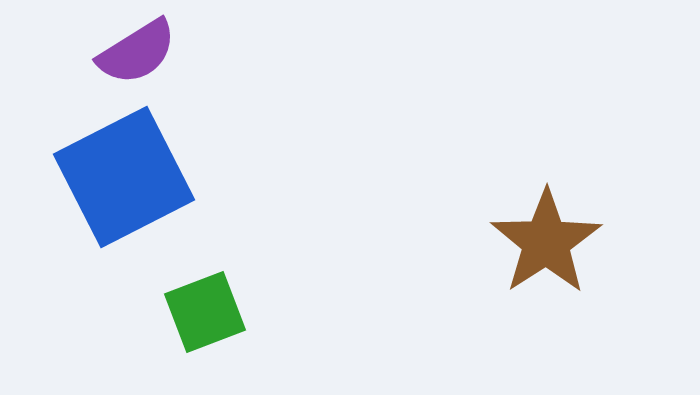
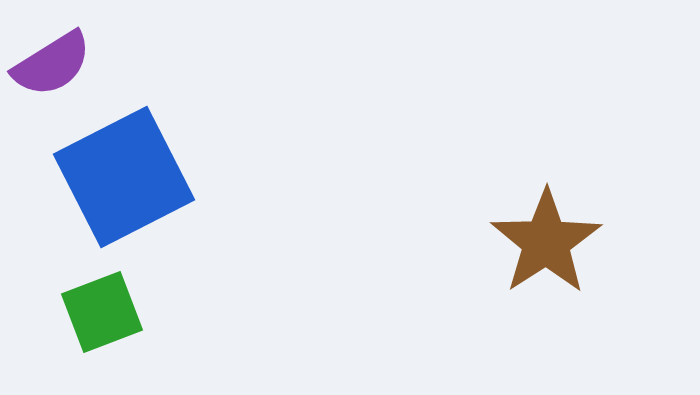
purple semicircle: moved 85 px left, 12 px down
green square: moved 103 px left
